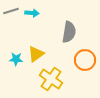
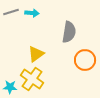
gray line: moved 1 px down
cyan star: moved 6 px left, 28 px down
yellow cross: moved 19 px left
